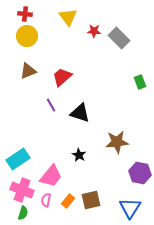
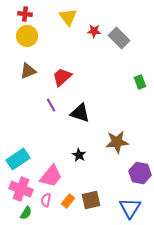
pink cross: moved 1 px left, 1 px up
green semicircle: moved 3 px right; rotated 16 degrees clockwise
